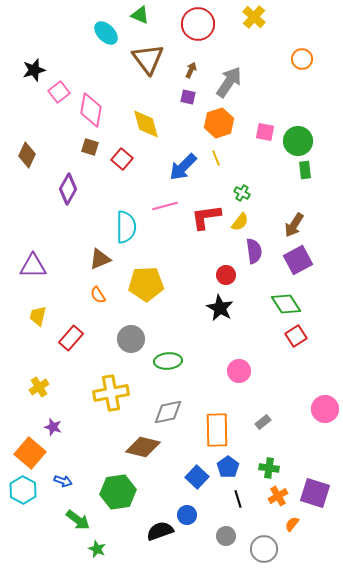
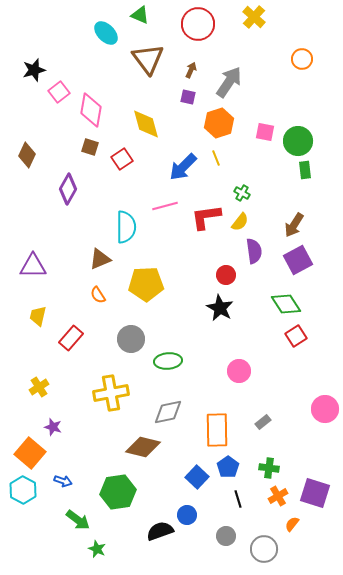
red square at (122, 159): rotated 15 degrees clockwise
